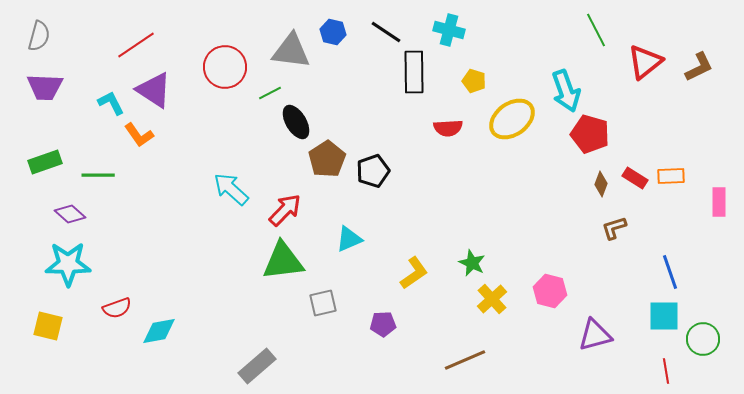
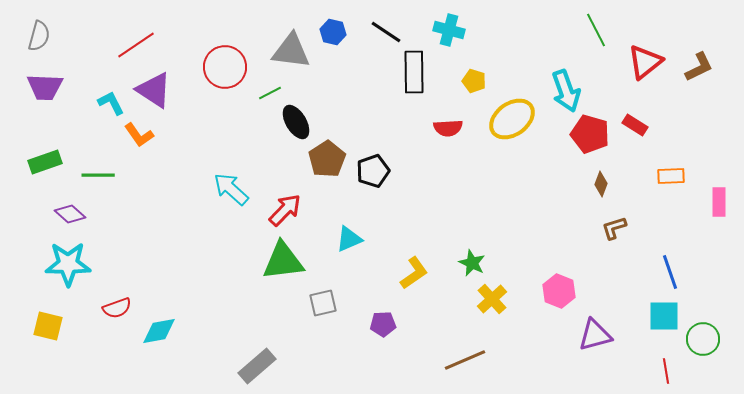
red rectangle at (635, 178): moved 53 px up
pink hexagon at (550, 291): moved 9 px right; rotated 8 degrees clockwise
